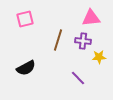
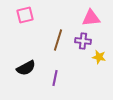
pink square: moved 4 px up
yellow star: rotated 16 degrees clockwise
purple line: moved 23 px left; rotated 56 degrees clockwise
